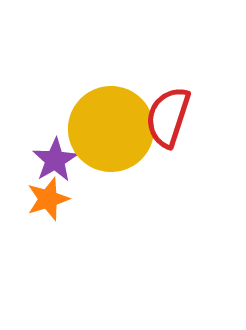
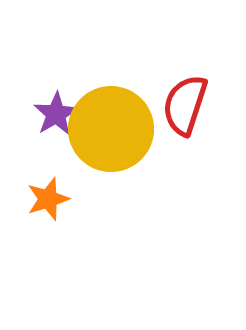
red semicircle: moved 17 px right, 12 px up
purple star: moved 1 px right, 46 px up
